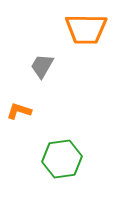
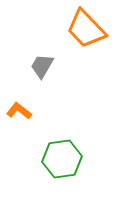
orange trapezoid: rotated 45 degrees clockwise
orange L-shape: rotated 20 degrees clockwise
